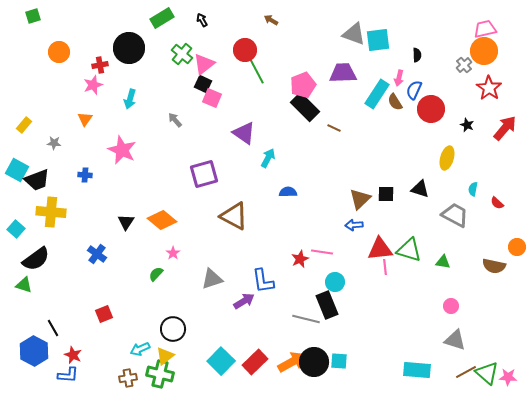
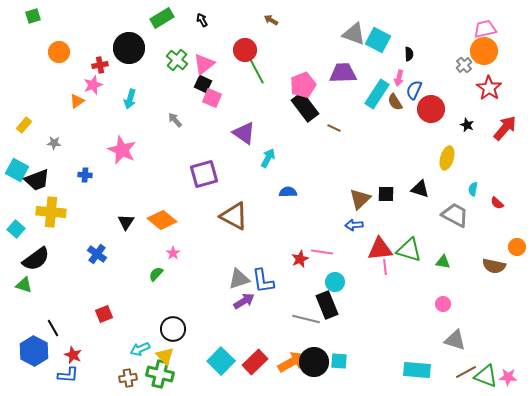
cyan square at (378, 40): rotated 35 degrees clockwise
green cross at (182, 54): moved 5 px left, 6 px down
black semicircle at (417, 55): moved 8 px left, 1 px up
black rectangle at (305, 107): rotated 8 degrees clockwise
orange triangle at (85, 119): moved 8 px left, 18 px up; rotated 21 degrees clockwise
gray triangle at (212, 279): moved 27 px right
pink circle at (451, 306): moved 8 px left, 2 px up
yellow triangle at (165, 356): rotated 36 degrees counterclockwise
green triangle at (487, 373): moved 1 px left, 3 px down; rotated 20 degrees counterclockwise
